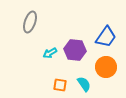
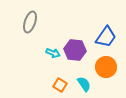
cyan arrow: moved 3 px right; rotated 128 degrees counterclockwise
orange square: rotated 24 degrees clockwise
